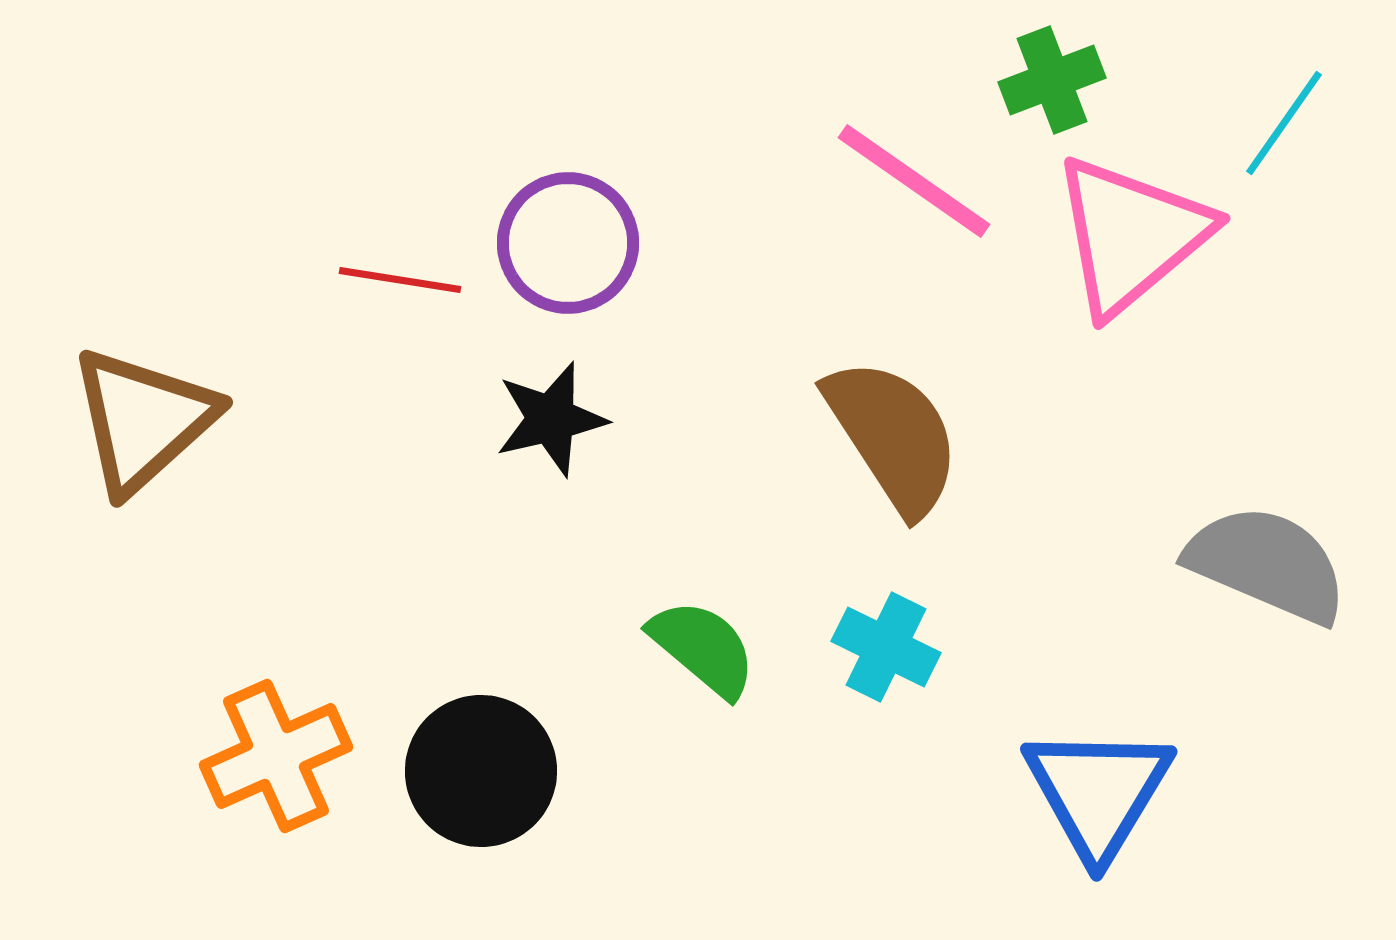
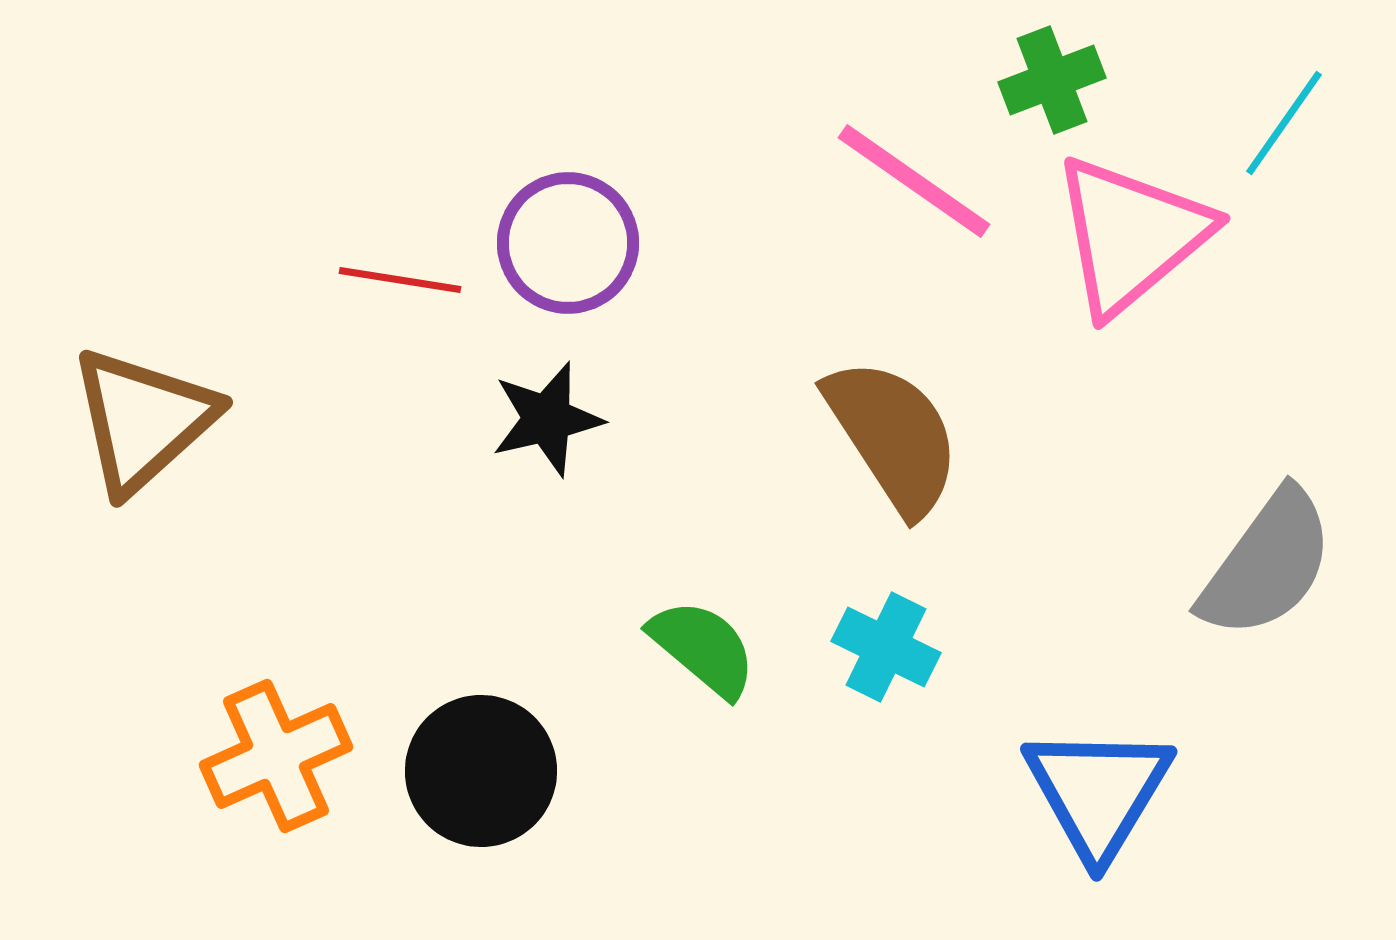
black star: moved 4 px left
gray semicircle: rotated 103 degrees clockwise
